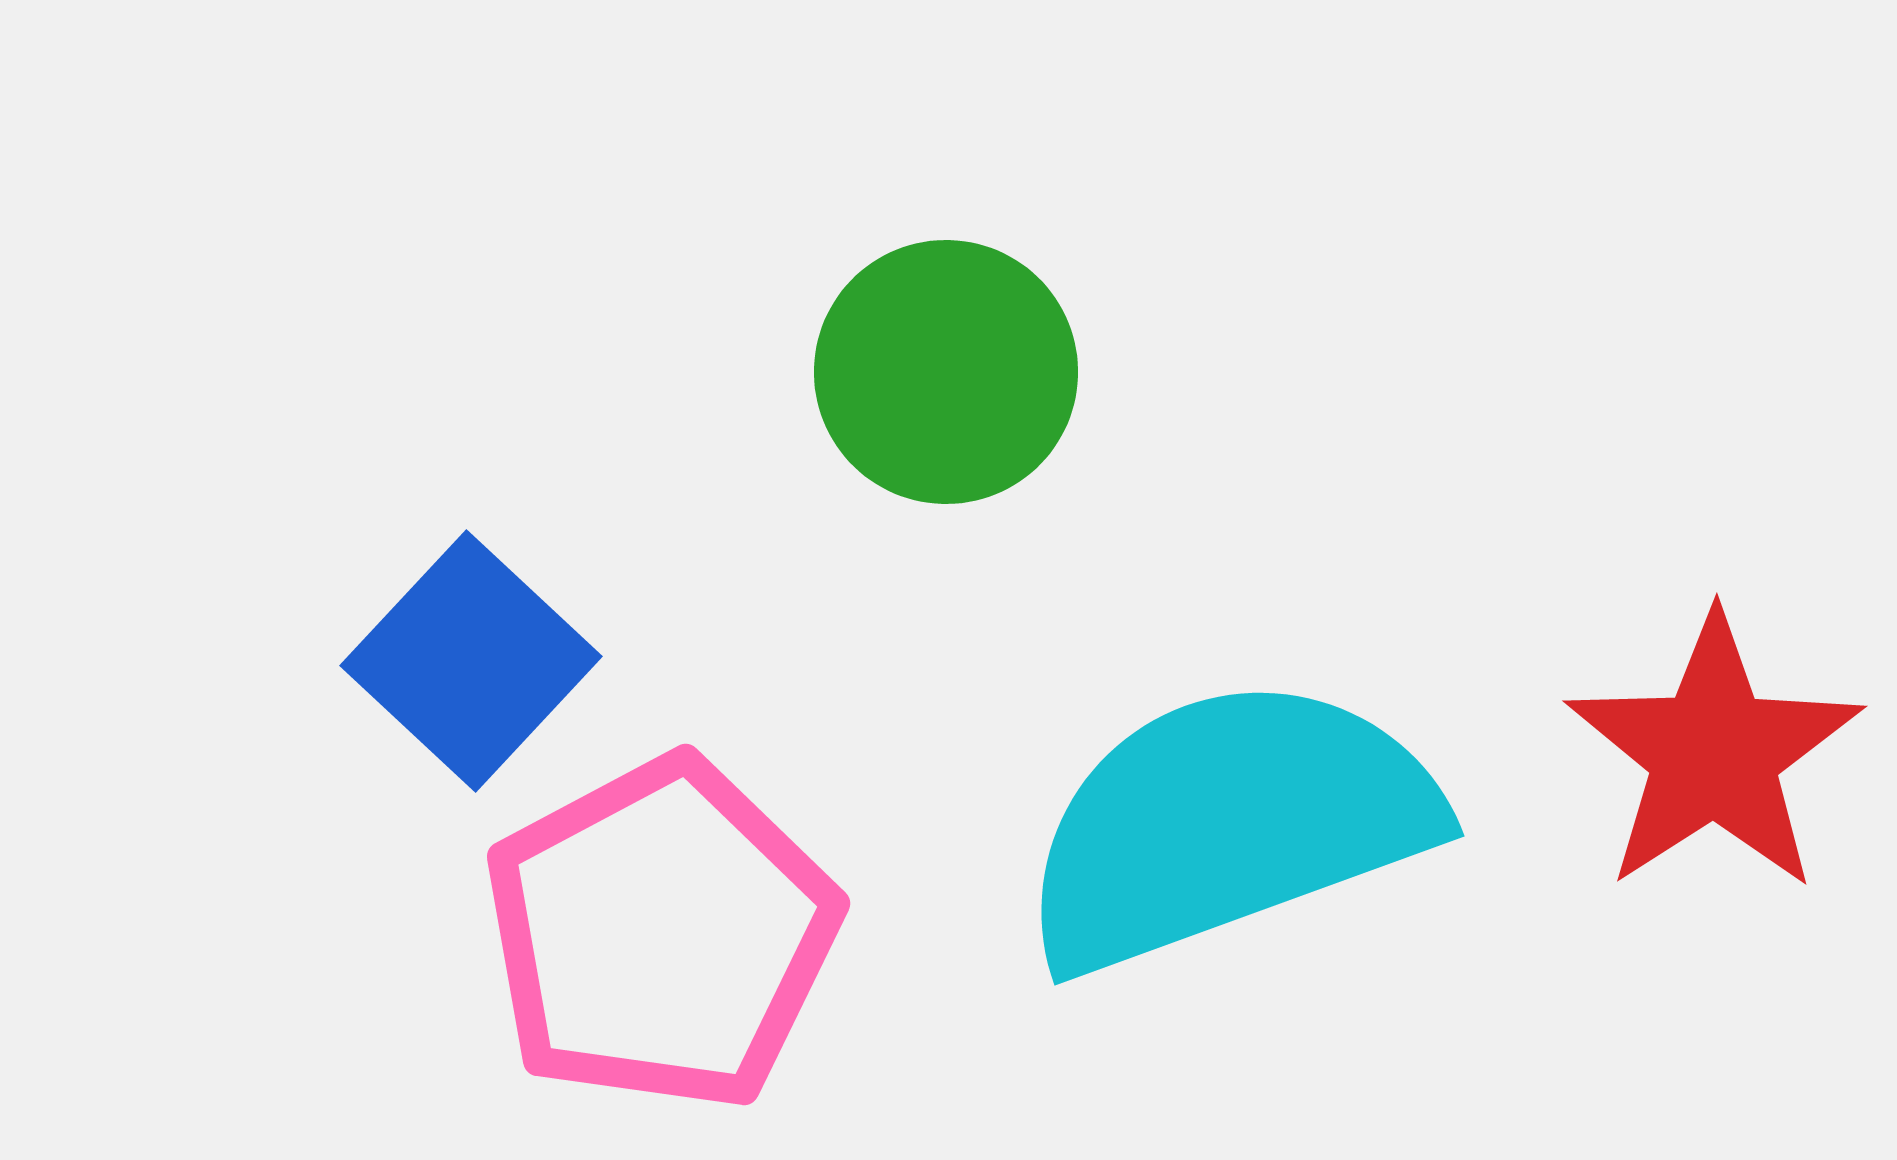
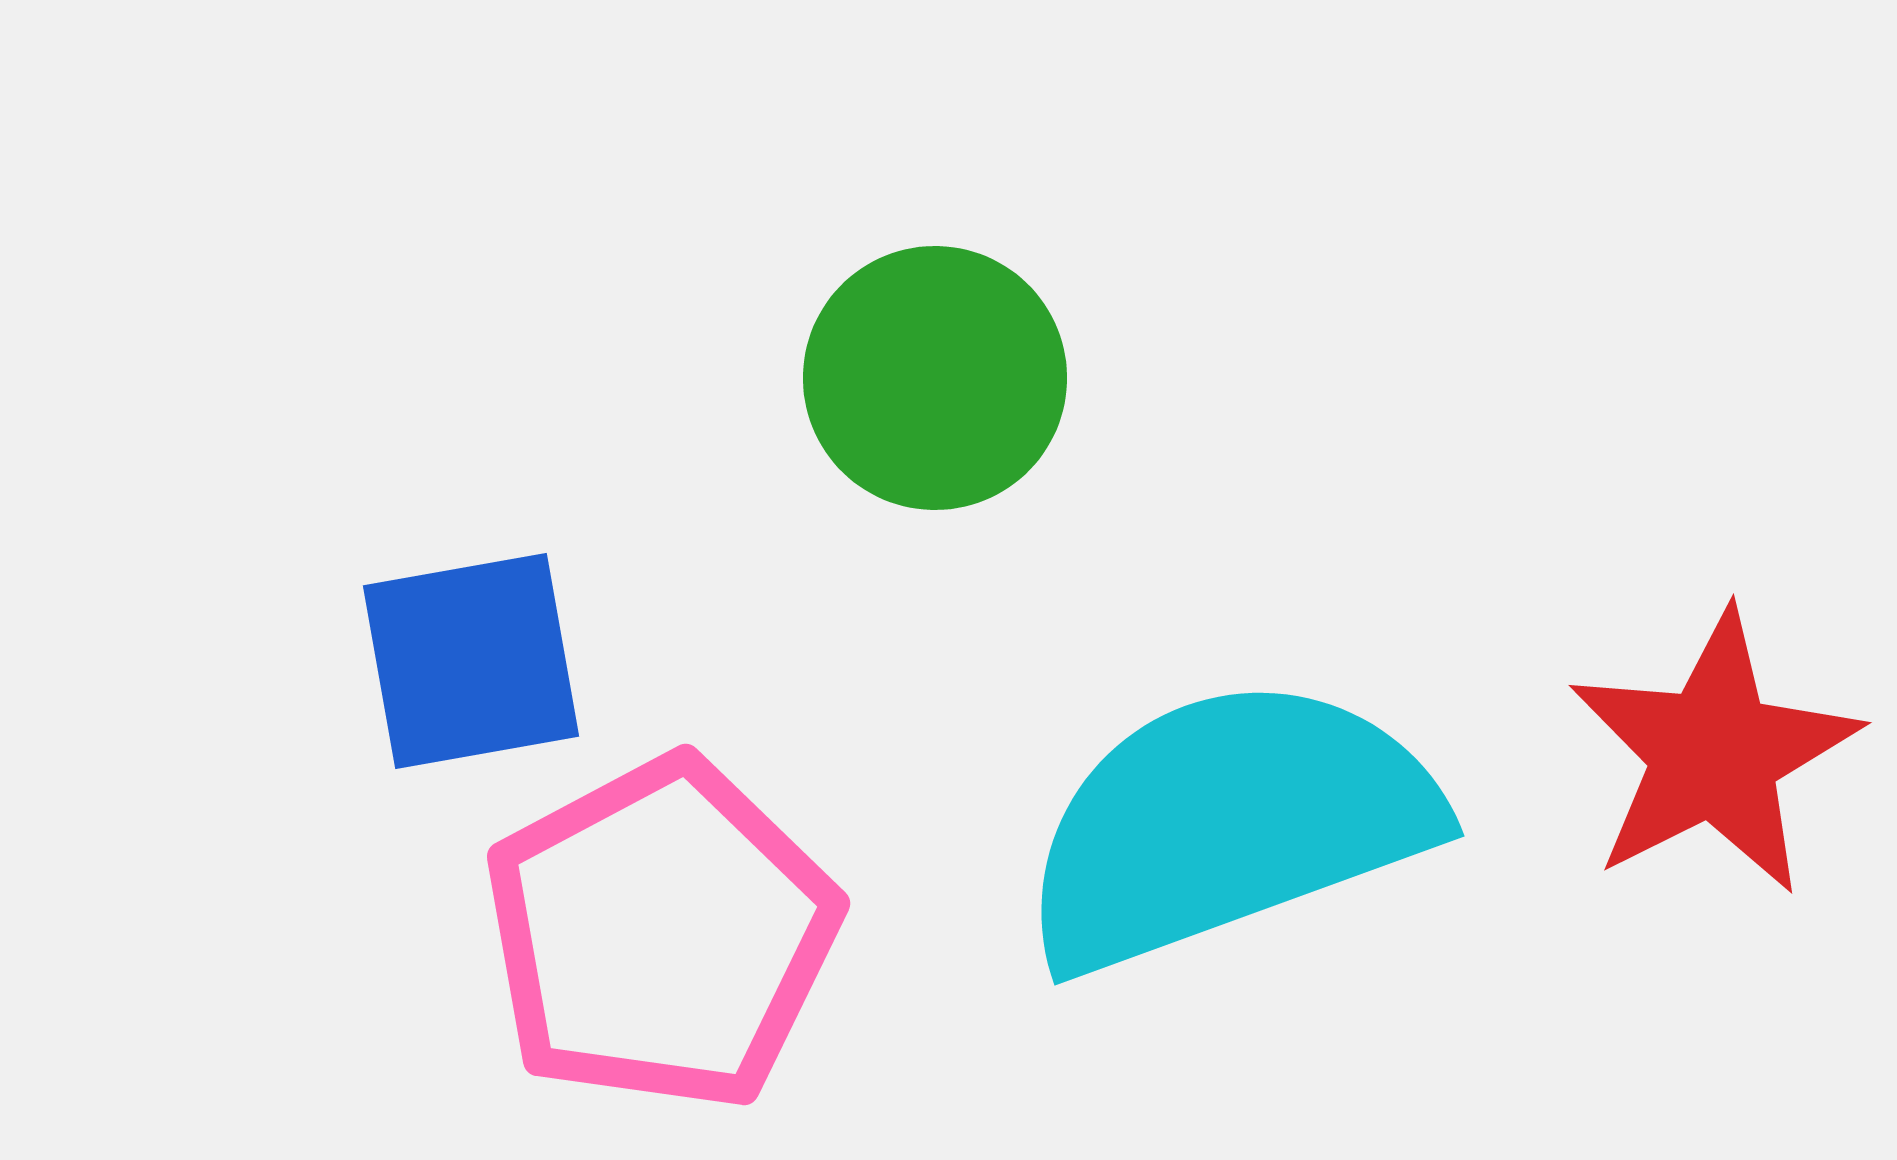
green circle: moved 11 px left, 6 px down
blue square: rotated 37 degrees clockwise
red star: rotated 6 degrees clockwise
